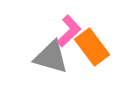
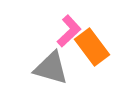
gray triangle: moved 11 px down
